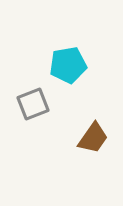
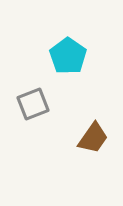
cyan pentagon: moved 9 px up; rotated 27 degrees counterclockwise
